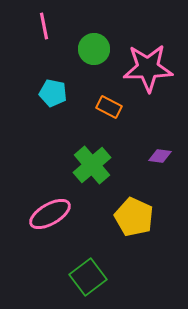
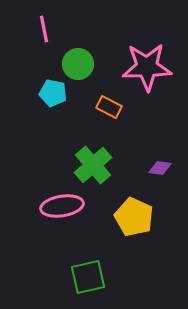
pink line: moved 3 px down
green circle: moved 16 px left, 15 px down
pink star: moved 1 px left, 1 px up
purple diamond: moved 12 px down
green cross: moved 1 px right
pink ellipse: moved 12 px right, 8 px up; rotated 21 degrees clockwise
green square: rotated 24 degrees clockwise
